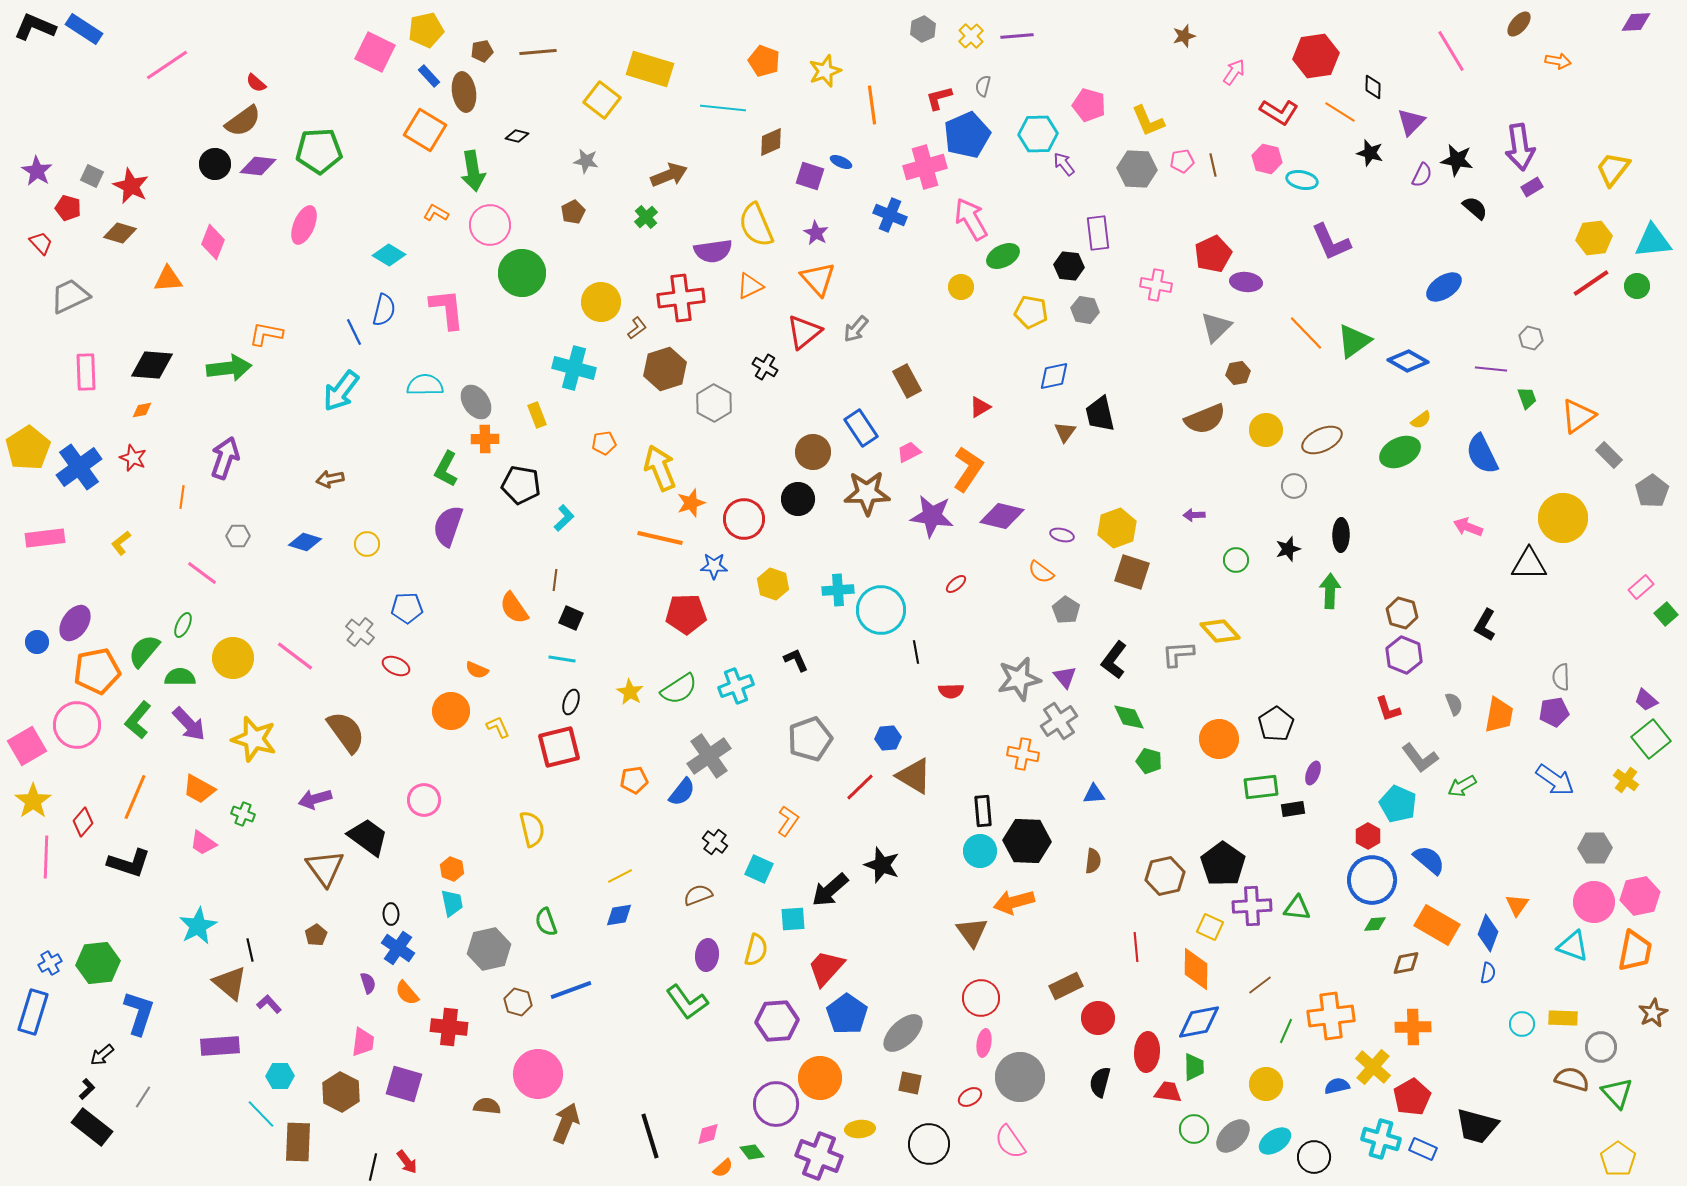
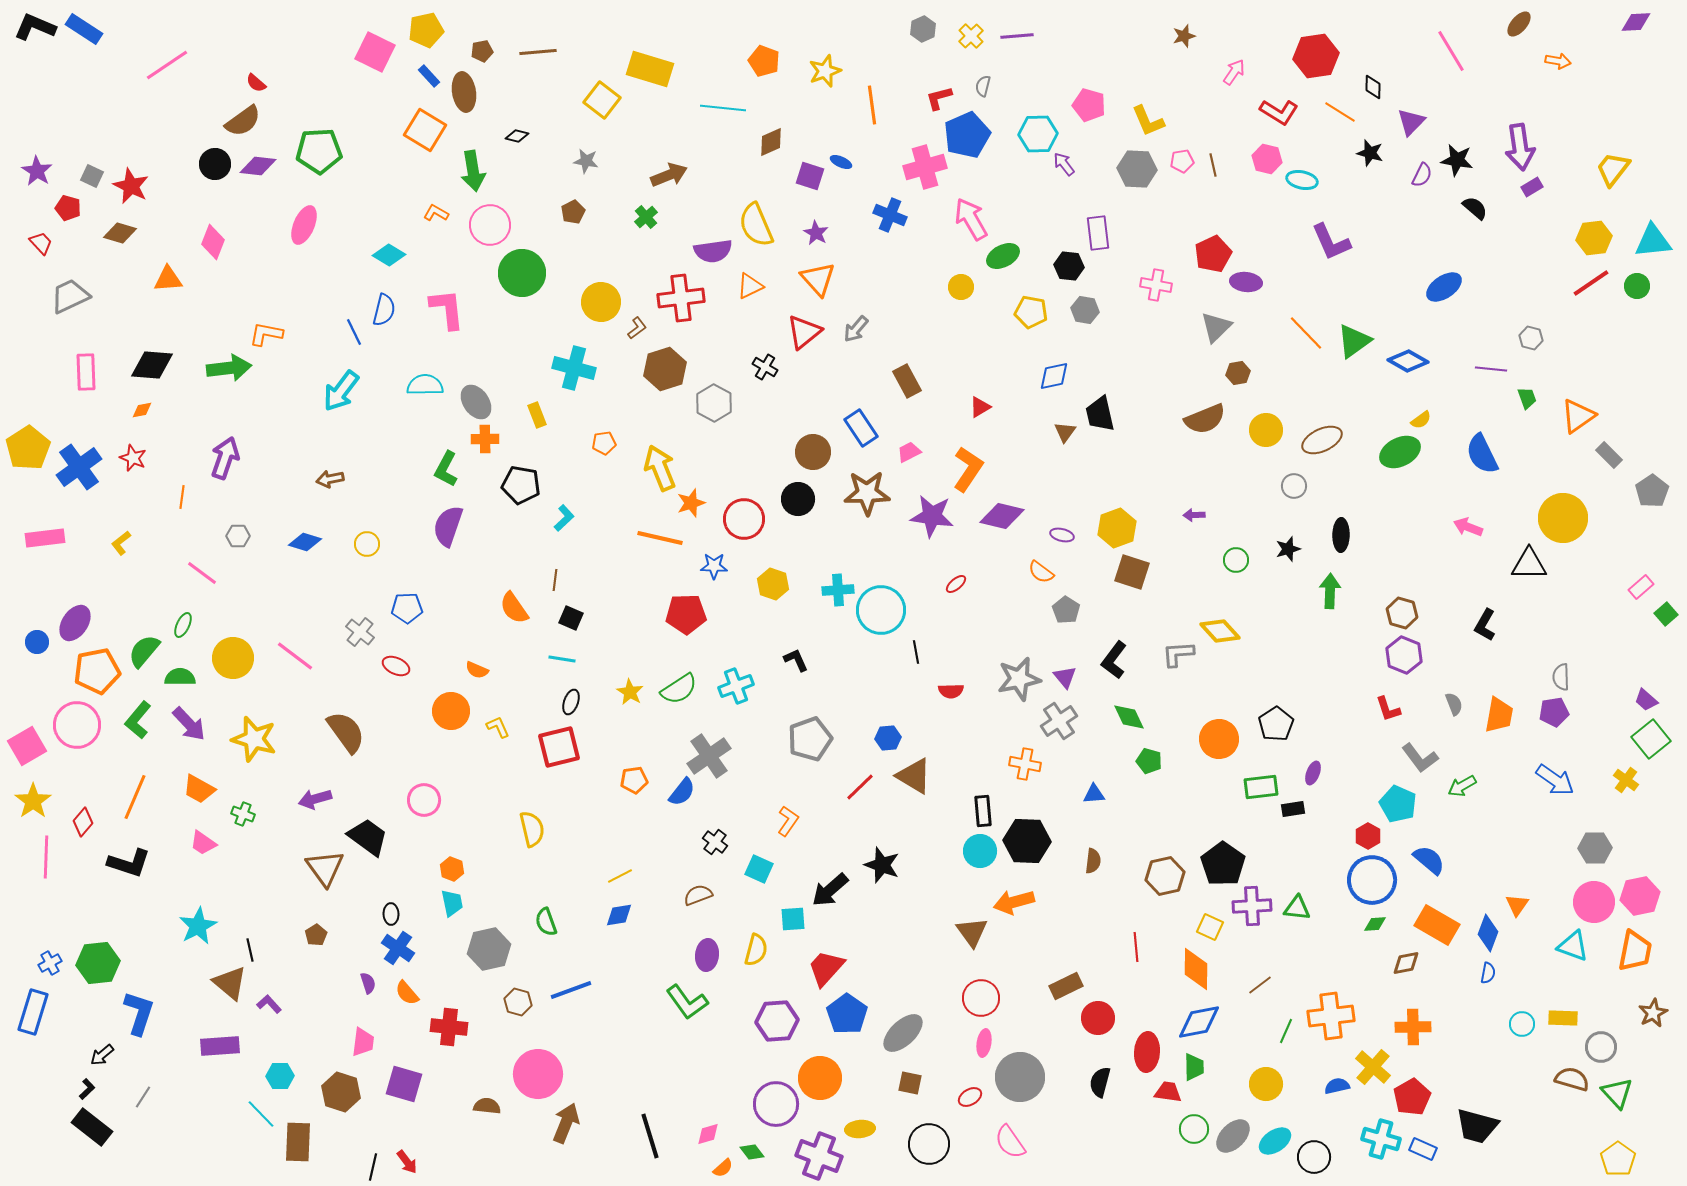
orange cross at (1023, 754): moved 2 px right, 10 px down
brown hexagon at (341, 1092): rotated 9 degrees counterclockwise
